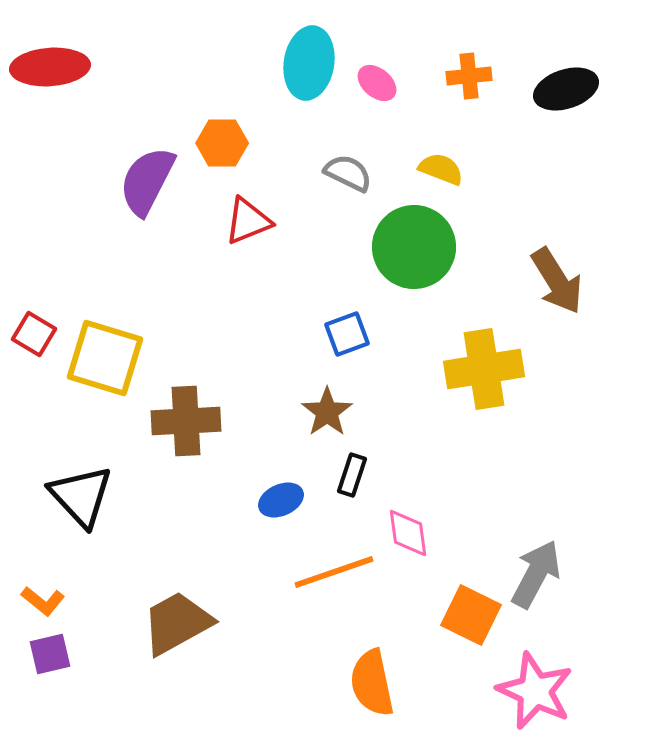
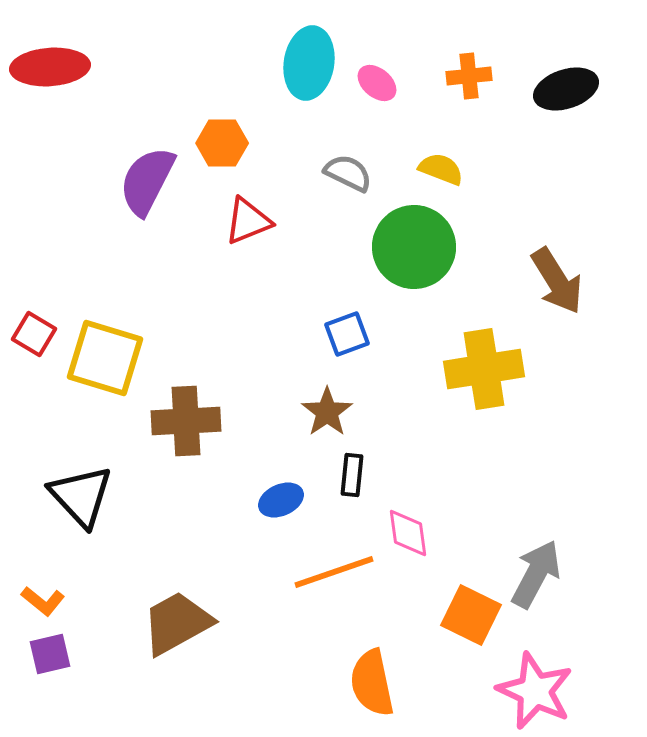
black rectangle: rotated 12 degrees counterclockwise
